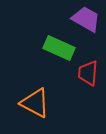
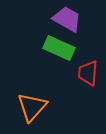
purple trapezoid: moved 19 px left
orange triangle: moved 3 px left, 4 px down; rotated 44 degrees clockwise
